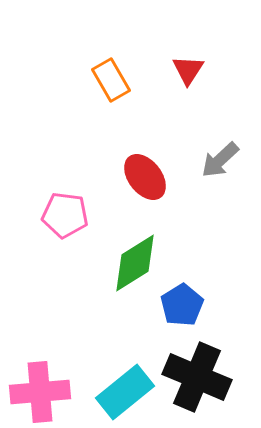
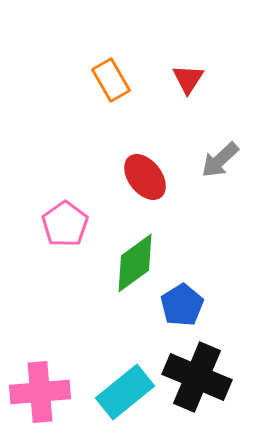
red triangle: moved 9 px down
pink pentagon: moved 9 px down; rotated 30 degrees clockwise
green diamond: rotated 4 degrees counterclockwise
